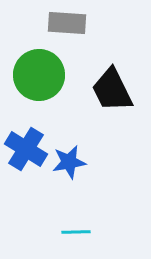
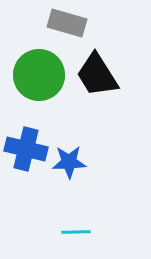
gray rectangle: rotated 12 degrees clockwise
black trapezoid: moved 15 px left, 15 px up; rotated 6 degrees counterclockwise
blue cross: rotated 18 degrees counterclockwise
blue star: rotated 8 degrees clockwise
